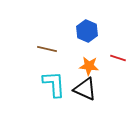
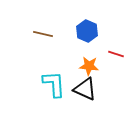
brown line: moved 4 px left, 15 px up
red line: moved 2 px left, 4 px up
